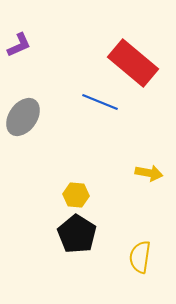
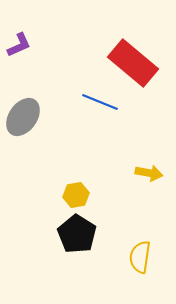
yellow hexagon: rotated 15 degrees counterclockwise
